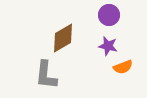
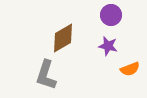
purple circle: moved 2 px right
orange semicircle: moved 7 px right, 2 px down
gray L-shape: rotated 12 degrees clockwise
